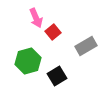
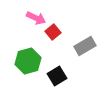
pink arrow: rotated 42 degrees counterclockwise
gray rectangle: moved 1 px left
